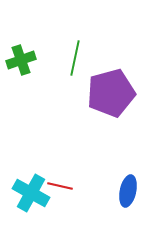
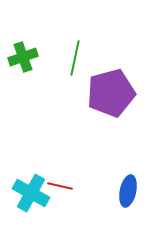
green cross: moved 2 px right, 3 px up
